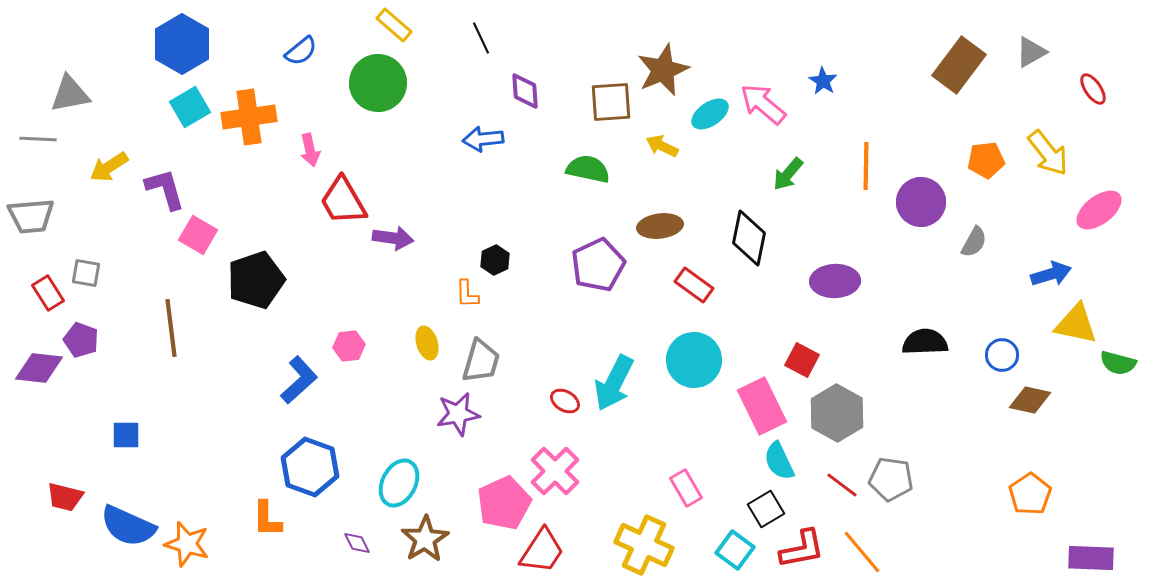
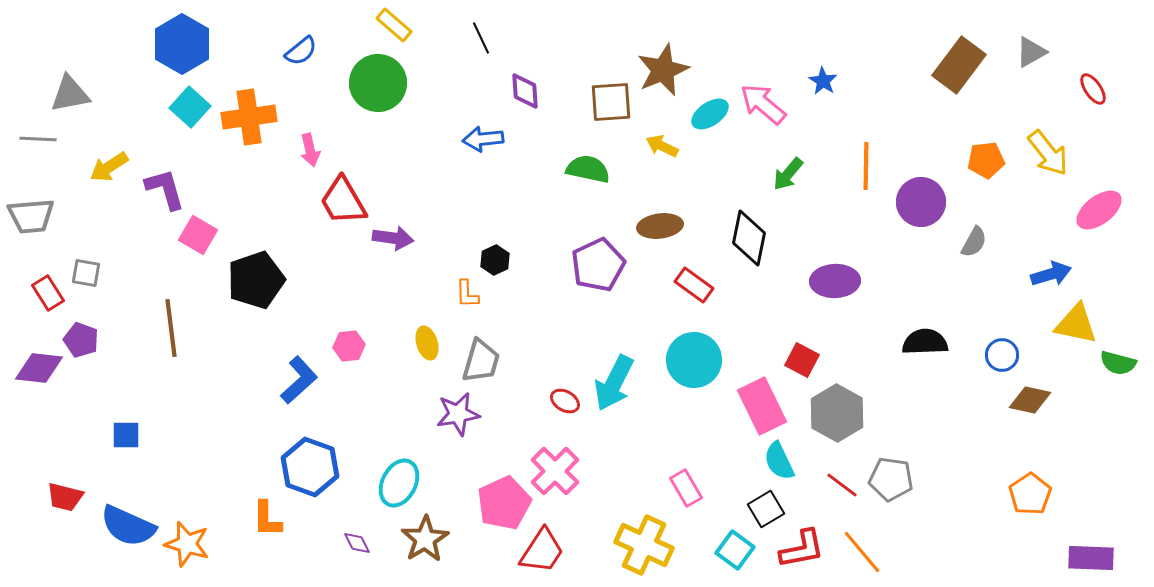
cyan square at (190, 107): rotated 18 degrees counterclockwise
